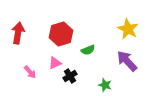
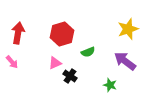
yellow star: rotated 25 degrees clockwise
red hexagon: moved 1 px right
green semicircle: moved 2 px down
purple arrow: moved 2 px left; rotated 10 degrees counterclockwise
pink arrow: moved 18 px left, 10 px up
black cross: rotated 24 degrees counterclockwise
green star: moved 5 px right
